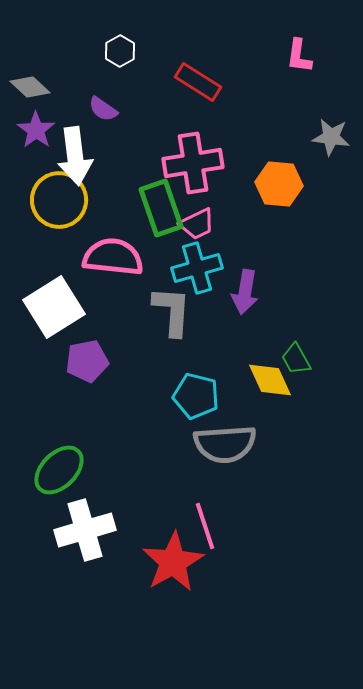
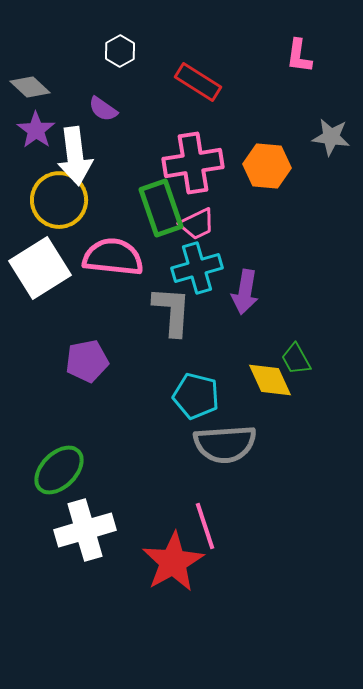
orange hexagon: moved 12 px left, 18 px up
white square: moved 14 px left, 39 px up
